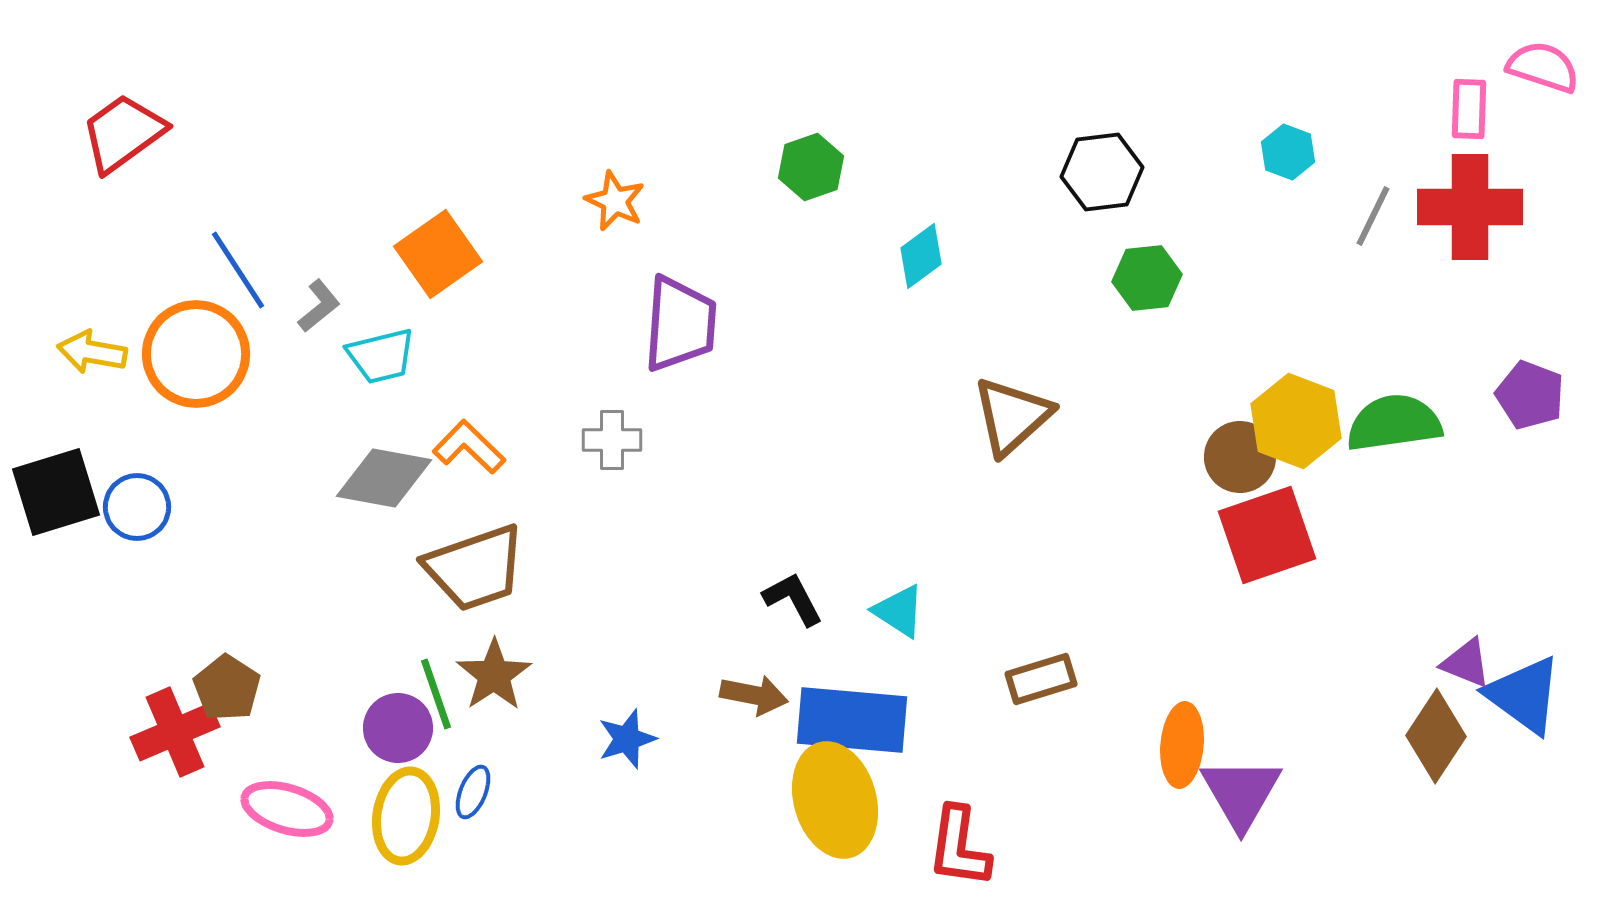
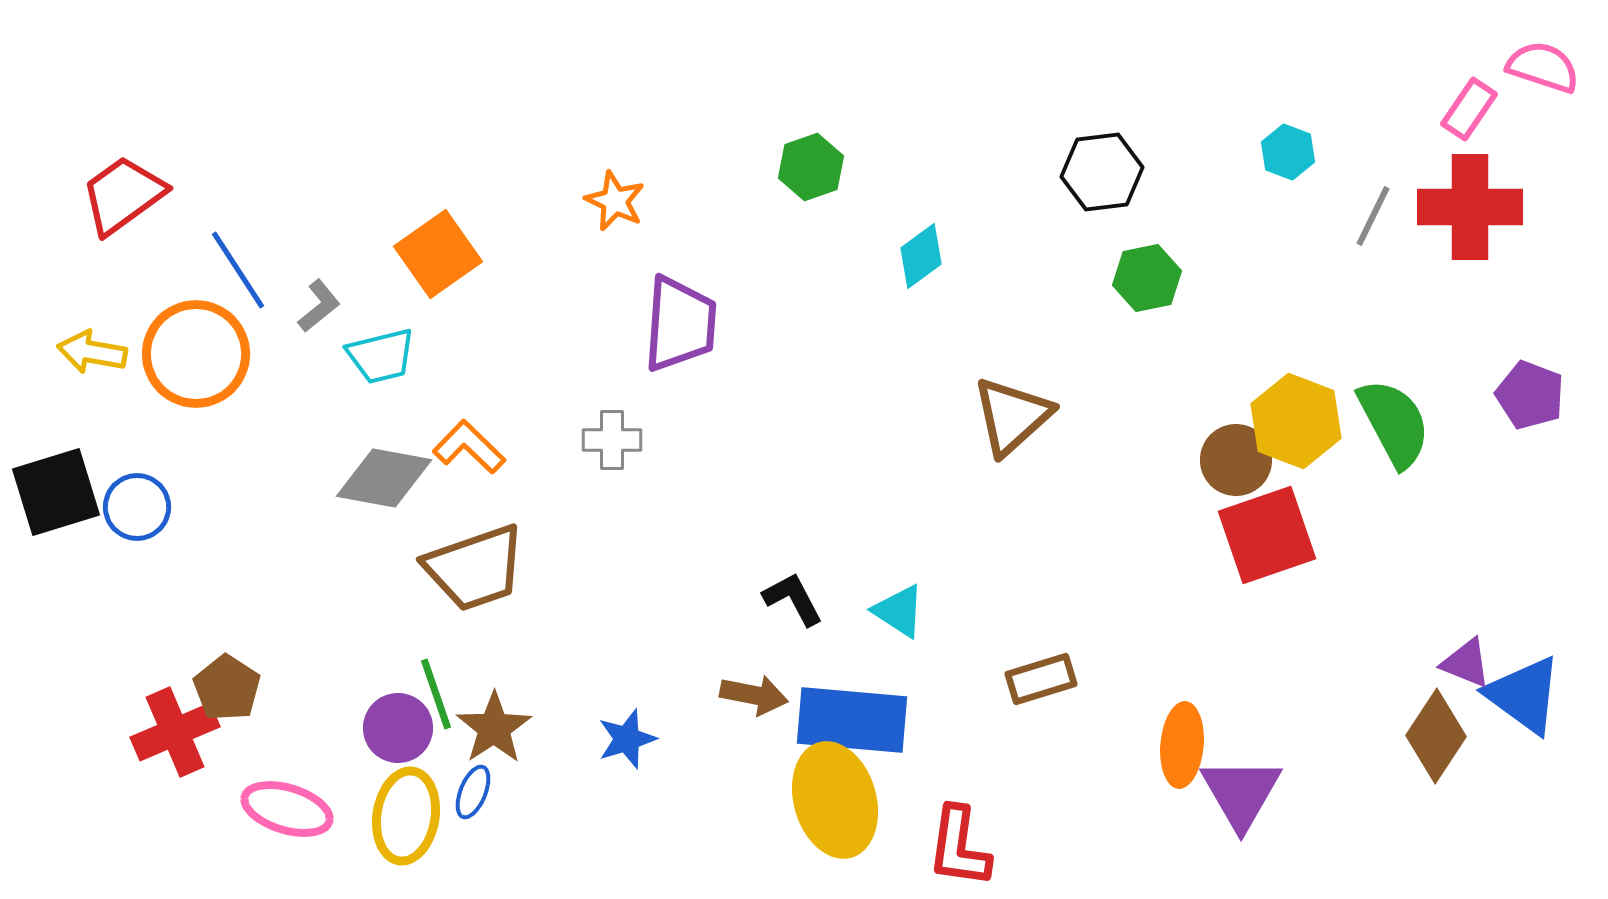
pink rectangle at (1469, 109): rotated 32 degrees clockwise
red trapezoid at (123, 133): moved 62 px down
green hexagon at (1147, 278): rotated 6 degrees counterclockwise
green semicircle at (1394, 423): rotated 70 degrees clockwise
brown circle at (1240, 457): moved 4 px left, 3 px down
brown star at (494, 675): moved 53 px down
